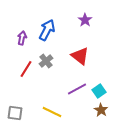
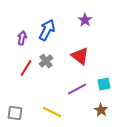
red line: moved 1 px up
cyan square: moved 5 px right, 7 px up; rotated 24 degrees clockwise
